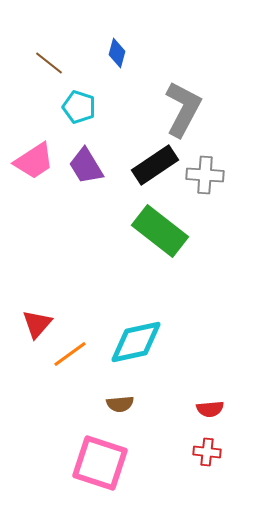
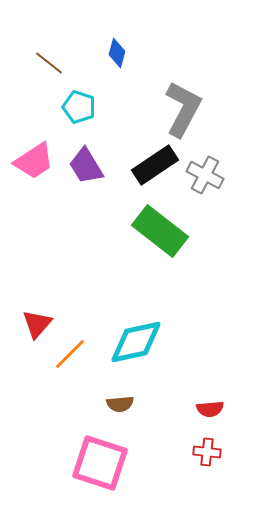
gray cross: rotated 24 degrees clockwise
orange line: rotated 9 degrees counterclockwise
